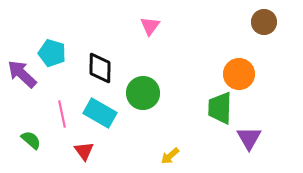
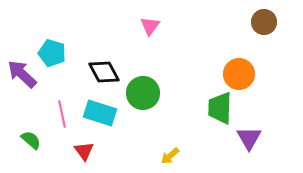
black diamond: moved 4 px right, 4 px down; rotated 28 degrees counterclockwise
cyan rectangle: rotated 12 degrees counterclockwise
